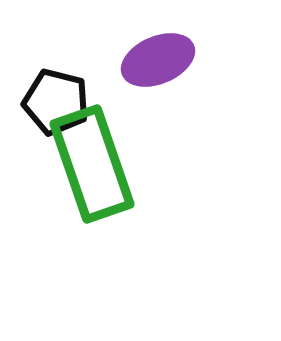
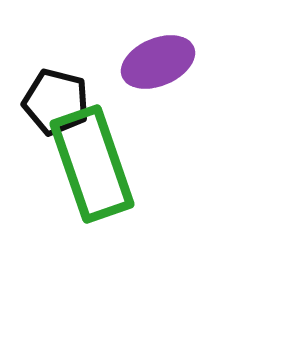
purple ellipse: moved 2 px down
